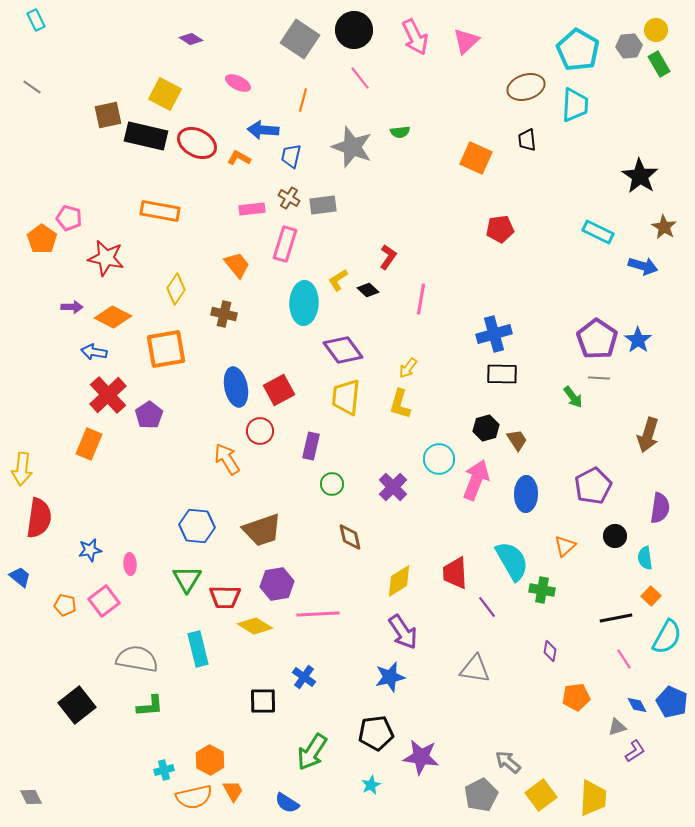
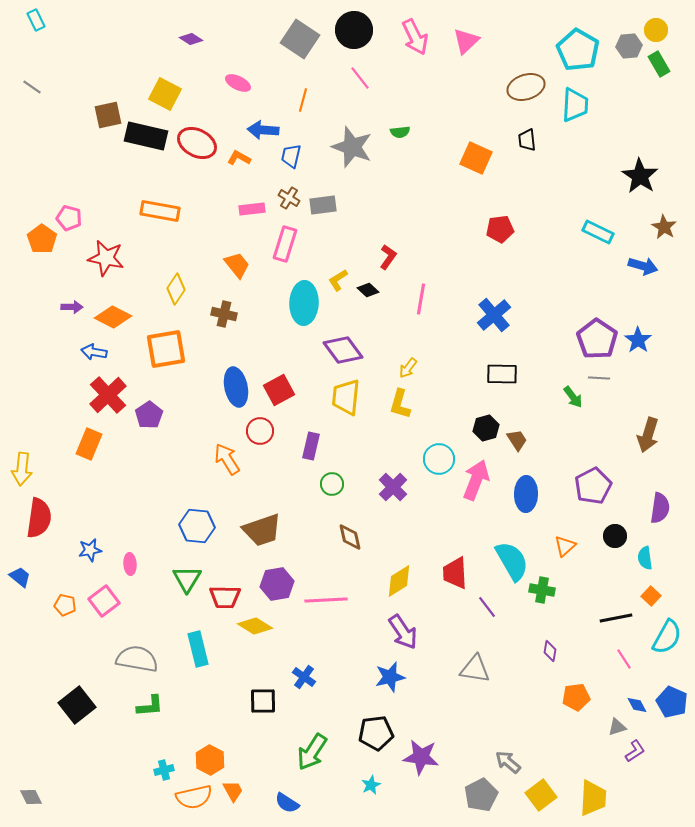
blue cross at (494, 334): moved 19 px up; rotated 24 degrees counterclockwise
pink line at (318, 614): moved 8 px right, 14 px up
